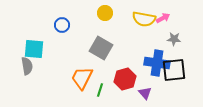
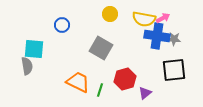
yellow circle: moved 5 px right, 1 px down
blue cross: moved 27 px up
orange trapezoid: moved 4 px left, 4 px down; rotated 90 degrees clockwise
purple triangle: rotated 32 degrees clockwise
